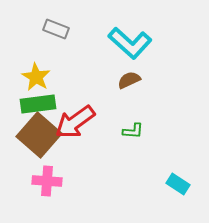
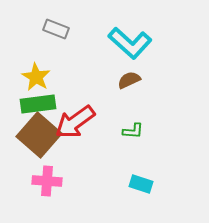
cyan rectangle: moved 37 px left; rotated 15 degrees counterclockwise
